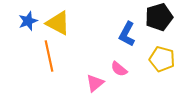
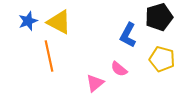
yellow triangle: moved 1 px right, 1 px up
blue L-shape: moved 1 px right, 1 px down
